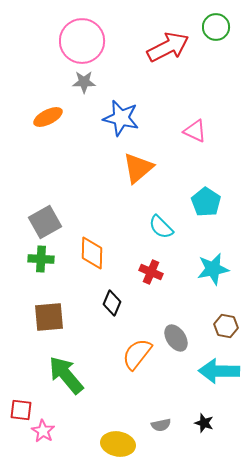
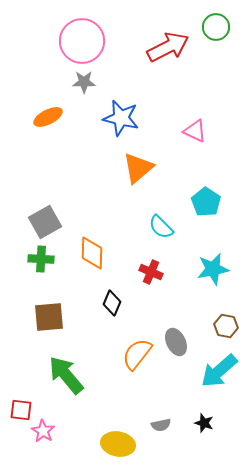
gray ellipse: moved 4 px down; rotated 8 degrees clockwise
cyan arrow: rotated 42 degrees counterclockwise
